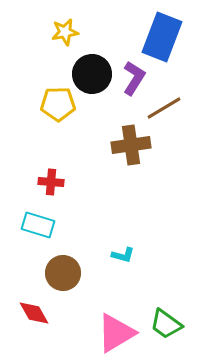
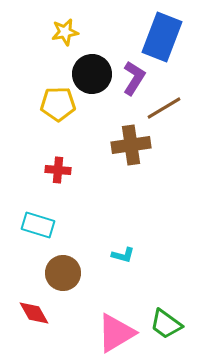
red cross: moved 7 px right, 12 px up
